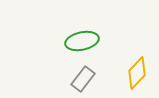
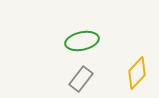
gray rectangle: moved 2 px left
